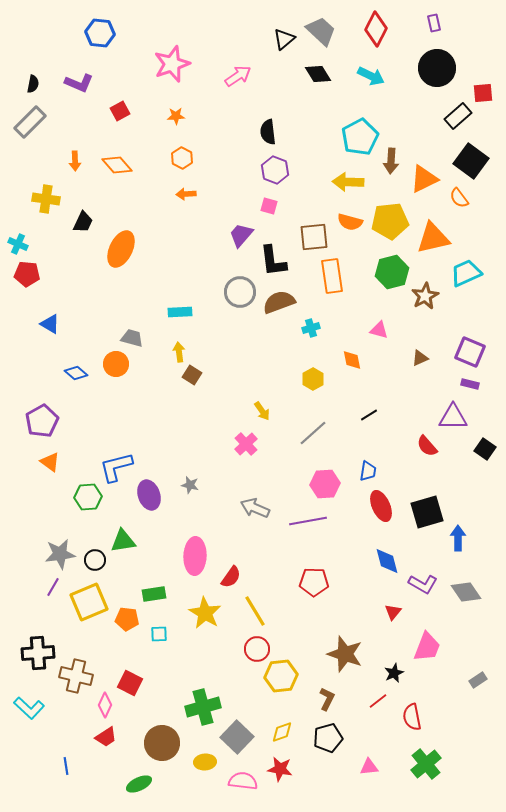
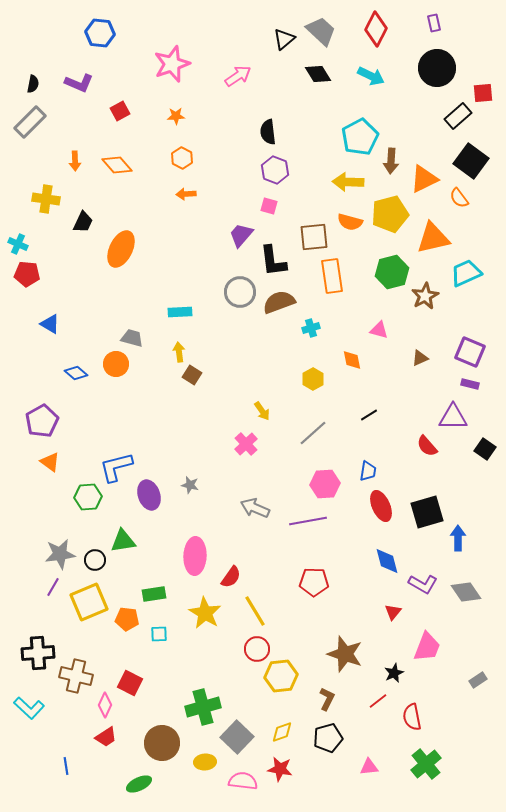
yellow pentagon at (390, 221): moved 7 px up; rotated 9 degrees counterclockwise
